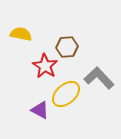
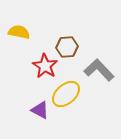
yellow semicircle: moved 2 px left, 2 px up
gray L-shape: moved 8 px up
